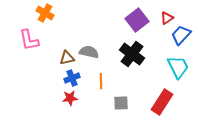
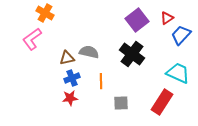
pink L-shape: moved 3 px right, 1 px up; rotated 65 degrees clockwise
cyan trapezoid: moved 6 px down; rotated 40 degrees counterclockwise
